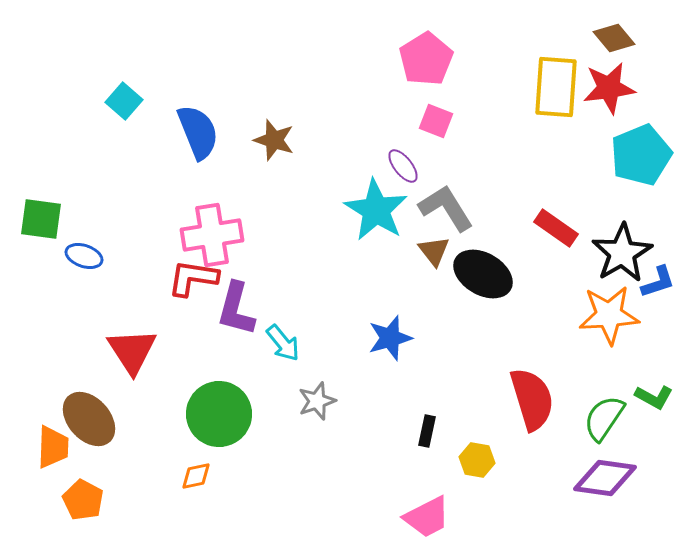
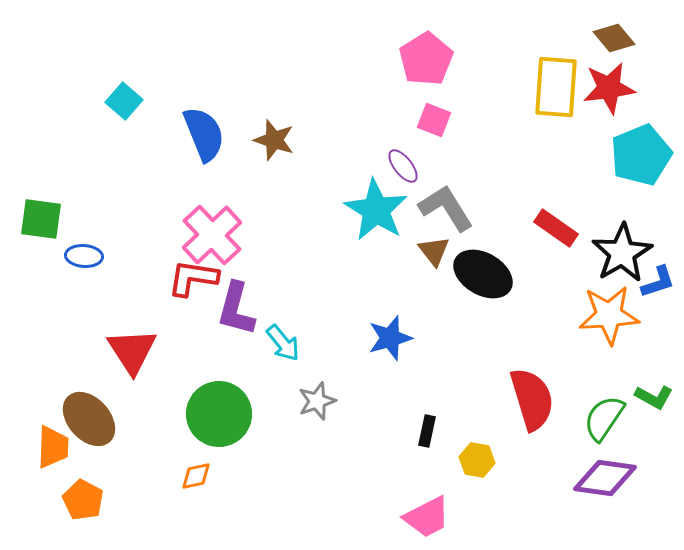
pink square: moved 2 px left, 1 px up
blue semicircle: moved 6 px right, 2 px down
pink cross: rotated 34 degrees counterclockwise
blue ellipse: rotated 15 degrees counterclockwise
